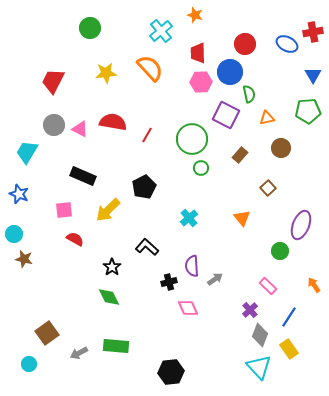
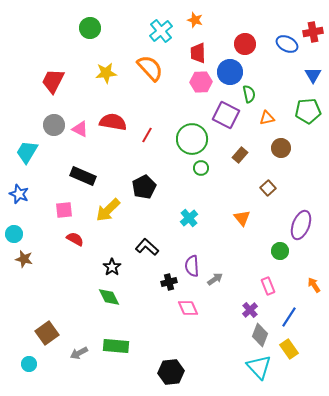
orange star at (195, 15): moved 5 px down
pink rectangle at (268, 286): rotated 24 degrees clockwise
